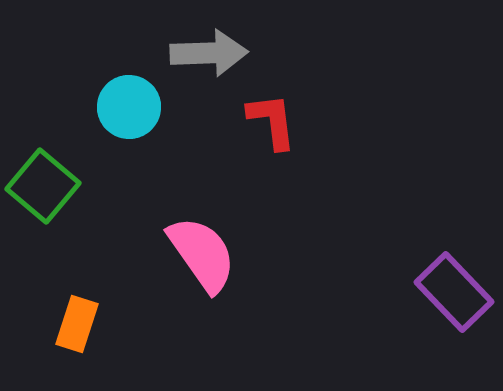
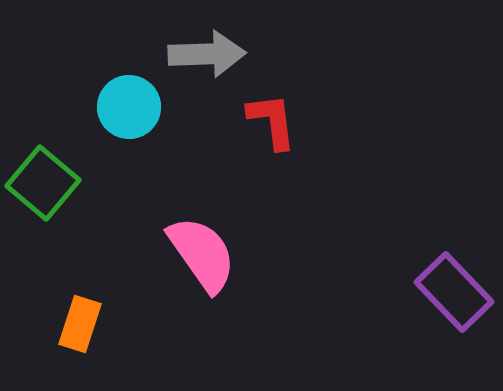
gray arrow: moved 2 px left, 1 px down
green square: moved 3 px up
orange rectangle: moved 3 px right
